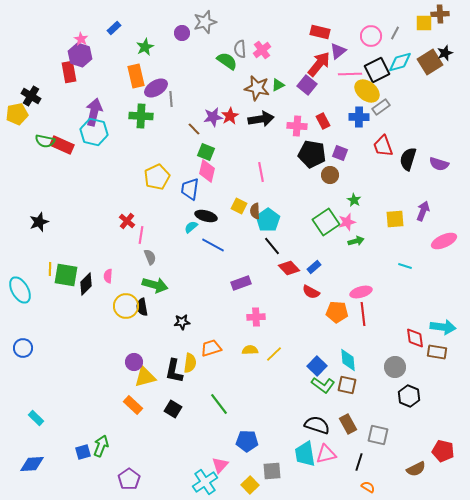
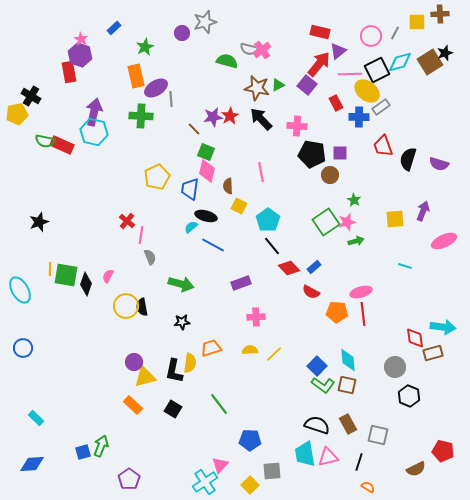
yellow square at (424, 23): moved 7 px left, 1 px up
gray semicircle at (240, 49): moved 9 px right; rotated 72 degrees counterclockwise
green semicircle at (227, 61): rotated 20 degrees counterclockwise
black arrow at (261, 119): rotated 125 degrees counterclockwise
red rectangle at (323, 121): moved 13 px right, 18 px up
purple square at (340, 153): rotated 21 degrees counterclockwise
brown semicircle at (255, 211): moved 27 px left, 25 px up
pink semicircle at (108, 276): rotated 24 degrees clockwise
black diamond at (86, 284): rotated 25 degrees counterclockwise
green arrow at (155, 285): moved 26 px right, 1 px up
brown rectangle at (437, 352): moved 4 px left, 1 px down; rotated 24 degrees counterclockwise
blue pentagon at (247, 441): moved 3 px right, 1 px up
pink triangle at (326, 454): moved 2 px right, 3 px down
